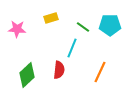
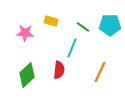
yellow rectangle: moved 3 px down; rotated 32 degrees clockwise
pink star: moved 8 px right, 4 px down
